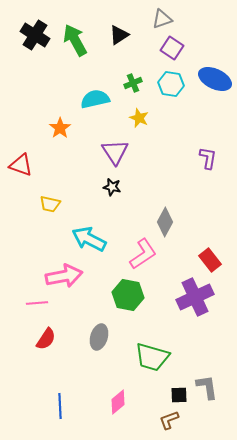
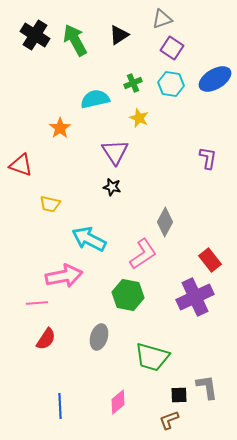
blue ellipse: rotated 56 degrees counterclockwise
